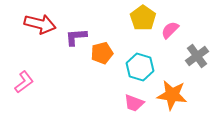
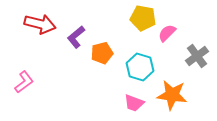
yellow pentagon: rotated 25 degrees counterclockwise
pink semicircle: moved 3 px left, 3 px down
purple L-shape: rotated 35 degrees counterclockwise
